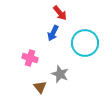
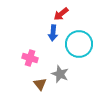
red arrow: moved 1 px right, 1 px down; rotated 91 degrees clockwise
blue arrow: rotated 21 degrees counterclockwise
cyan circle: moved 6 px left, 1 px down
brown triangle: moved 3 px up
